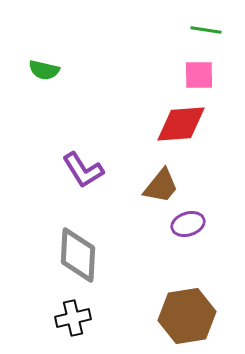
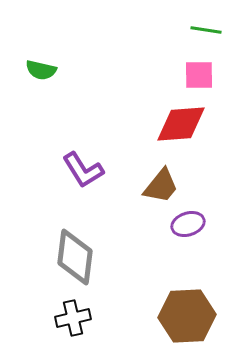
green semicircle: moved 3 px left
gray diamond: moved 3 px left, 2 px down; rotated 4 degrees clockwise
brown hexagon: rotated 6 degrees clockwise
